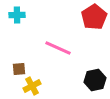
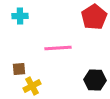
cyan cross: moved 3 px right, 1 px down
pink line: rotated 28 degrees counterclockwise
black hexagon: rotated 15 degrees clockwise
